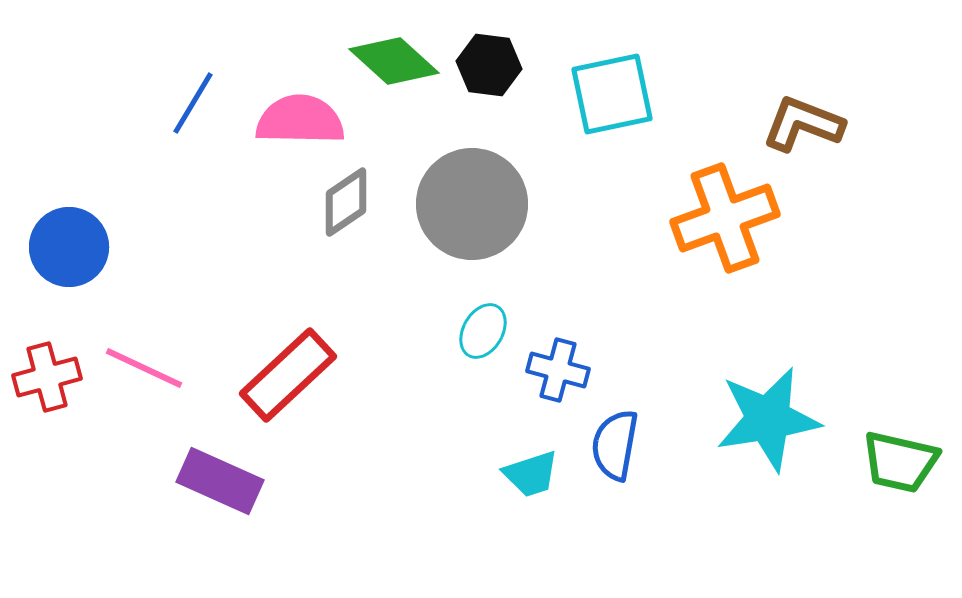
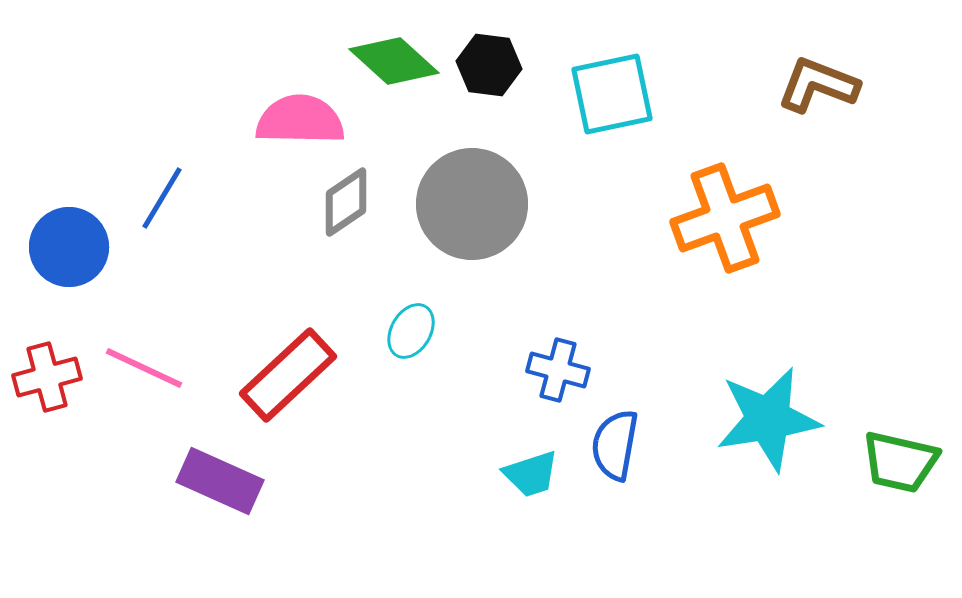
blue line: moved 31 px left, 95 px down
brown L-shape: moved 15 px right, 39 px up
cyan ellipse: moved 72 px left
